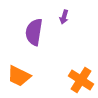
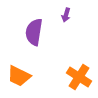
purple arrow: moved 2 px right, 2 px up
orange cross: moved 2 px left, 3 px up
